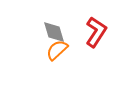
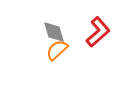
red L-shape: moved 2 px right; rotated 16 degrees clockwise
